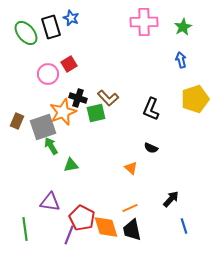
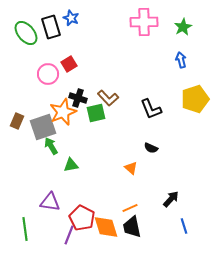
black L-shape: rotated 45 degrees counterclockwise
black trapezoid: moved 3 px up
